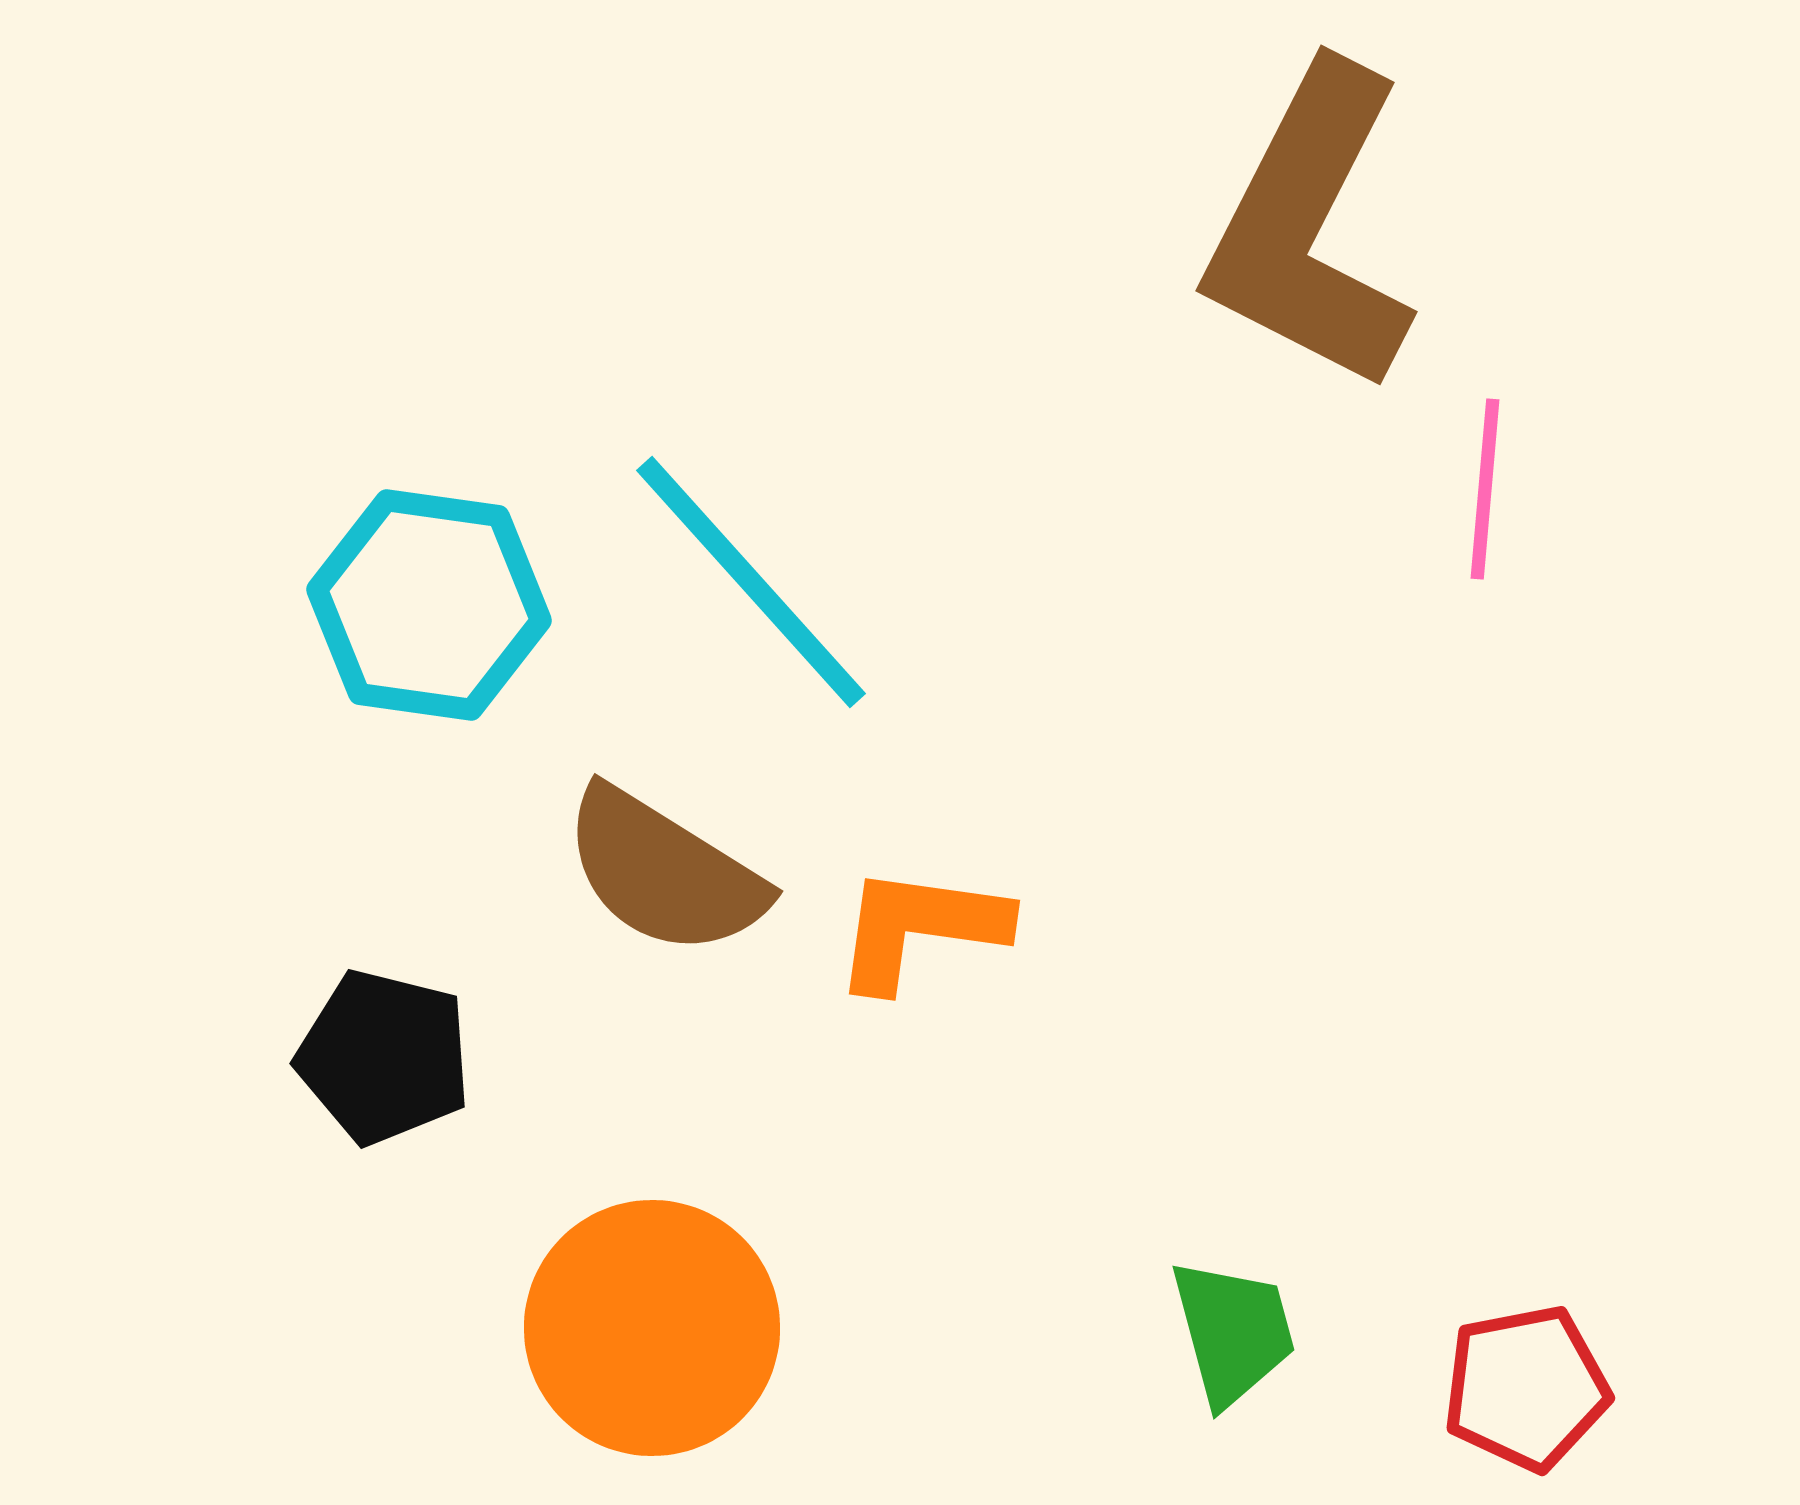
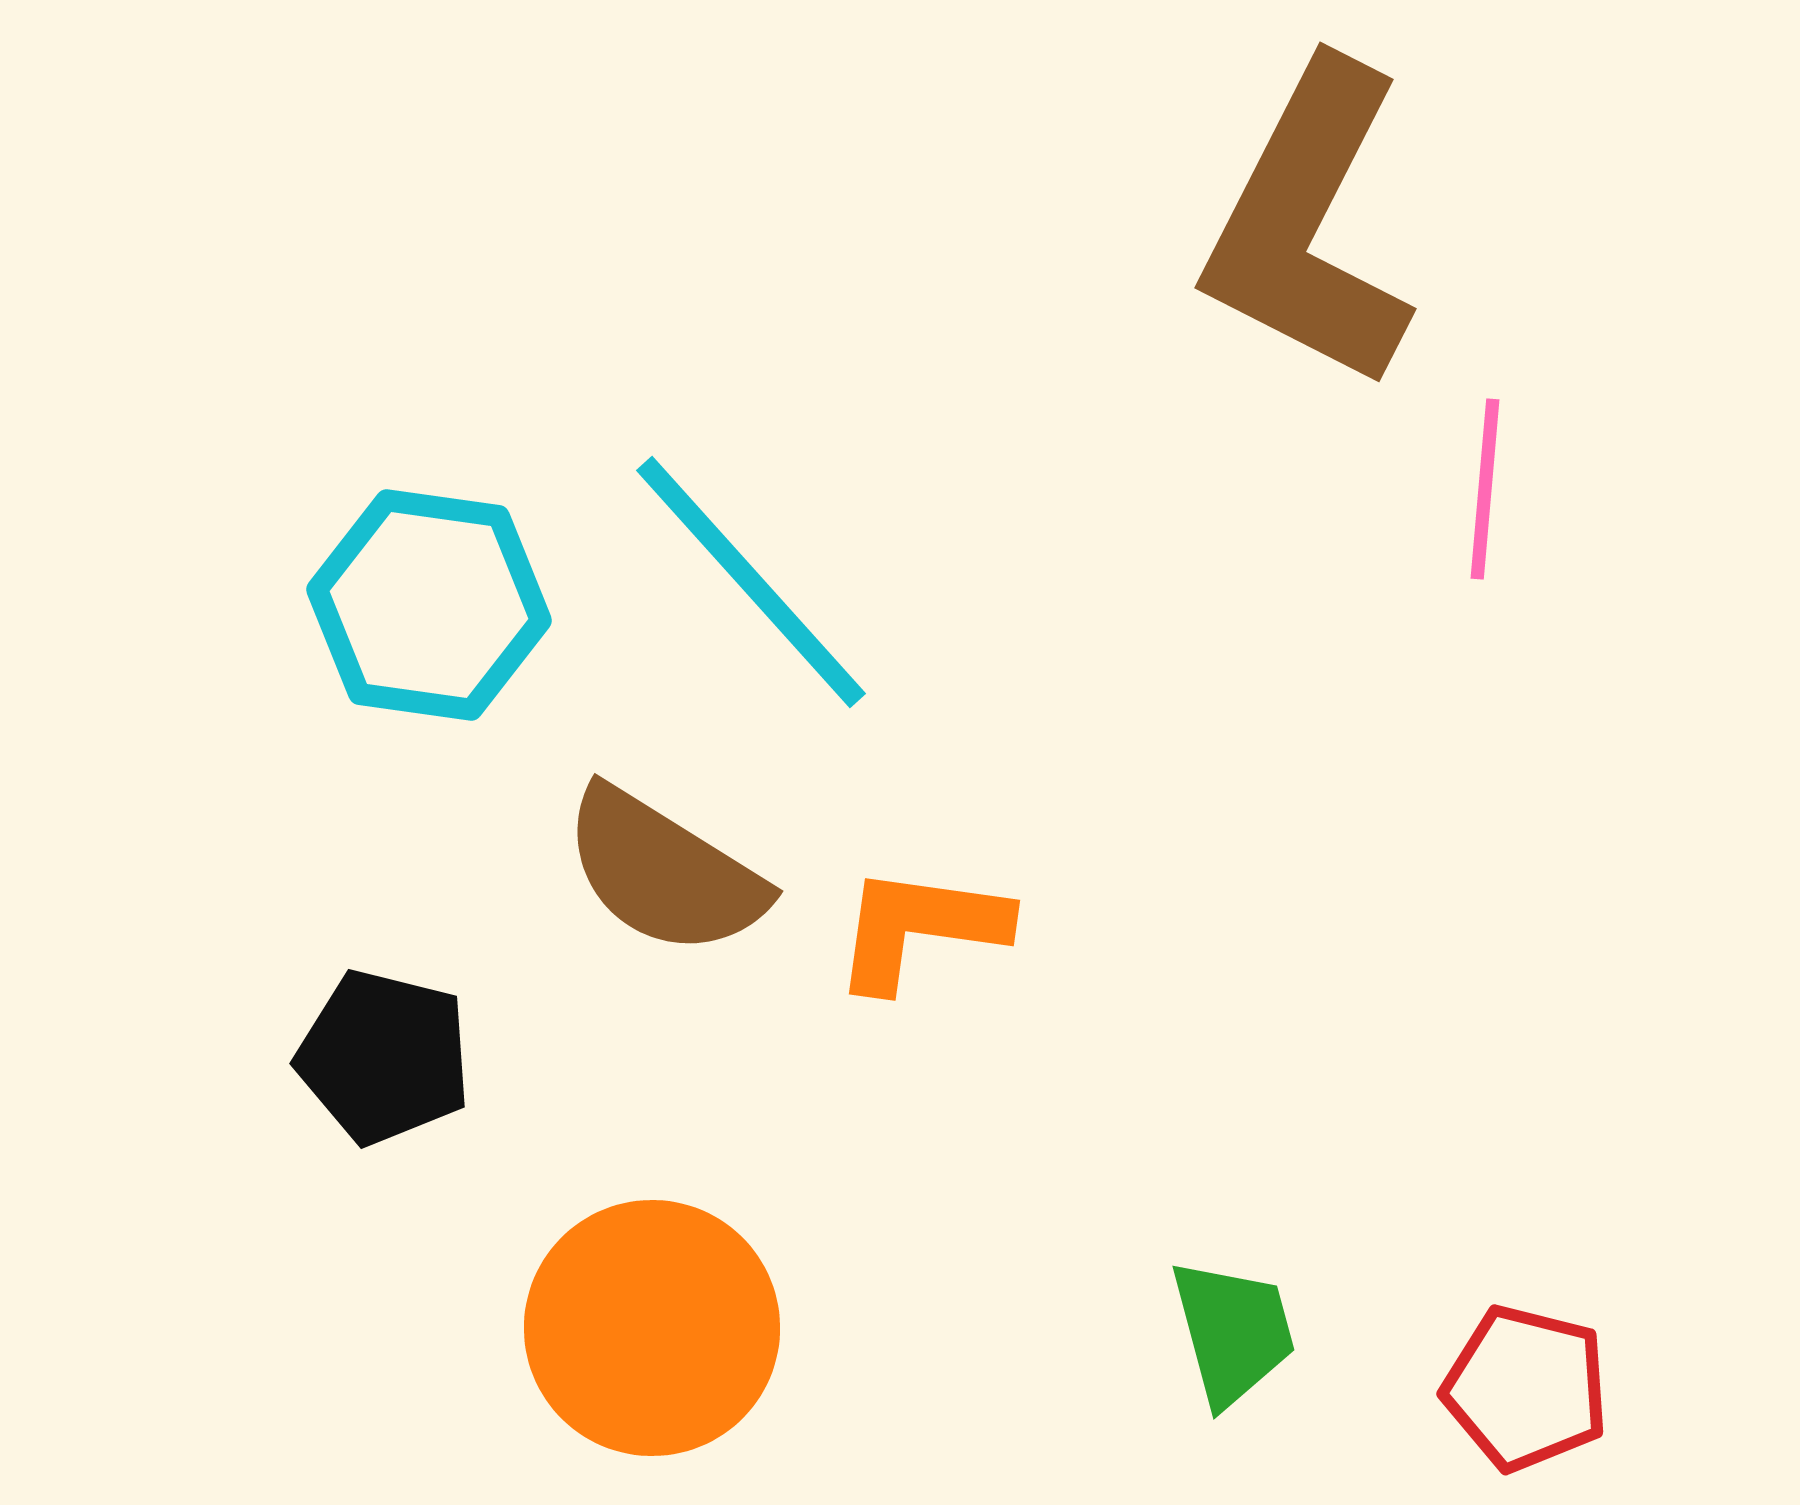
brown L-shape: moved 1 px left, 3 px up
red pentagon: rotated 25 degrees clockwise
